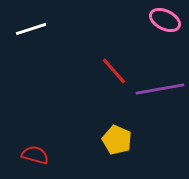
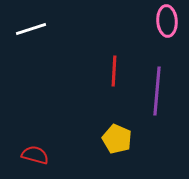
pink ellipse: moved 2 px right, 1 px down; rotated 60 degrees clockwise
red line: rotated 44 degrees clockwise
purple line: moved 3 px left, 2 px down; rotated 75 degrees counterclockwise
yellow pentagon: moved 1 px up
